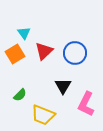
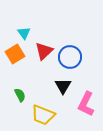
blue circle: moved 5 px left, 4 px down
green semicircle: rotated 72 degrees counterclockwise
